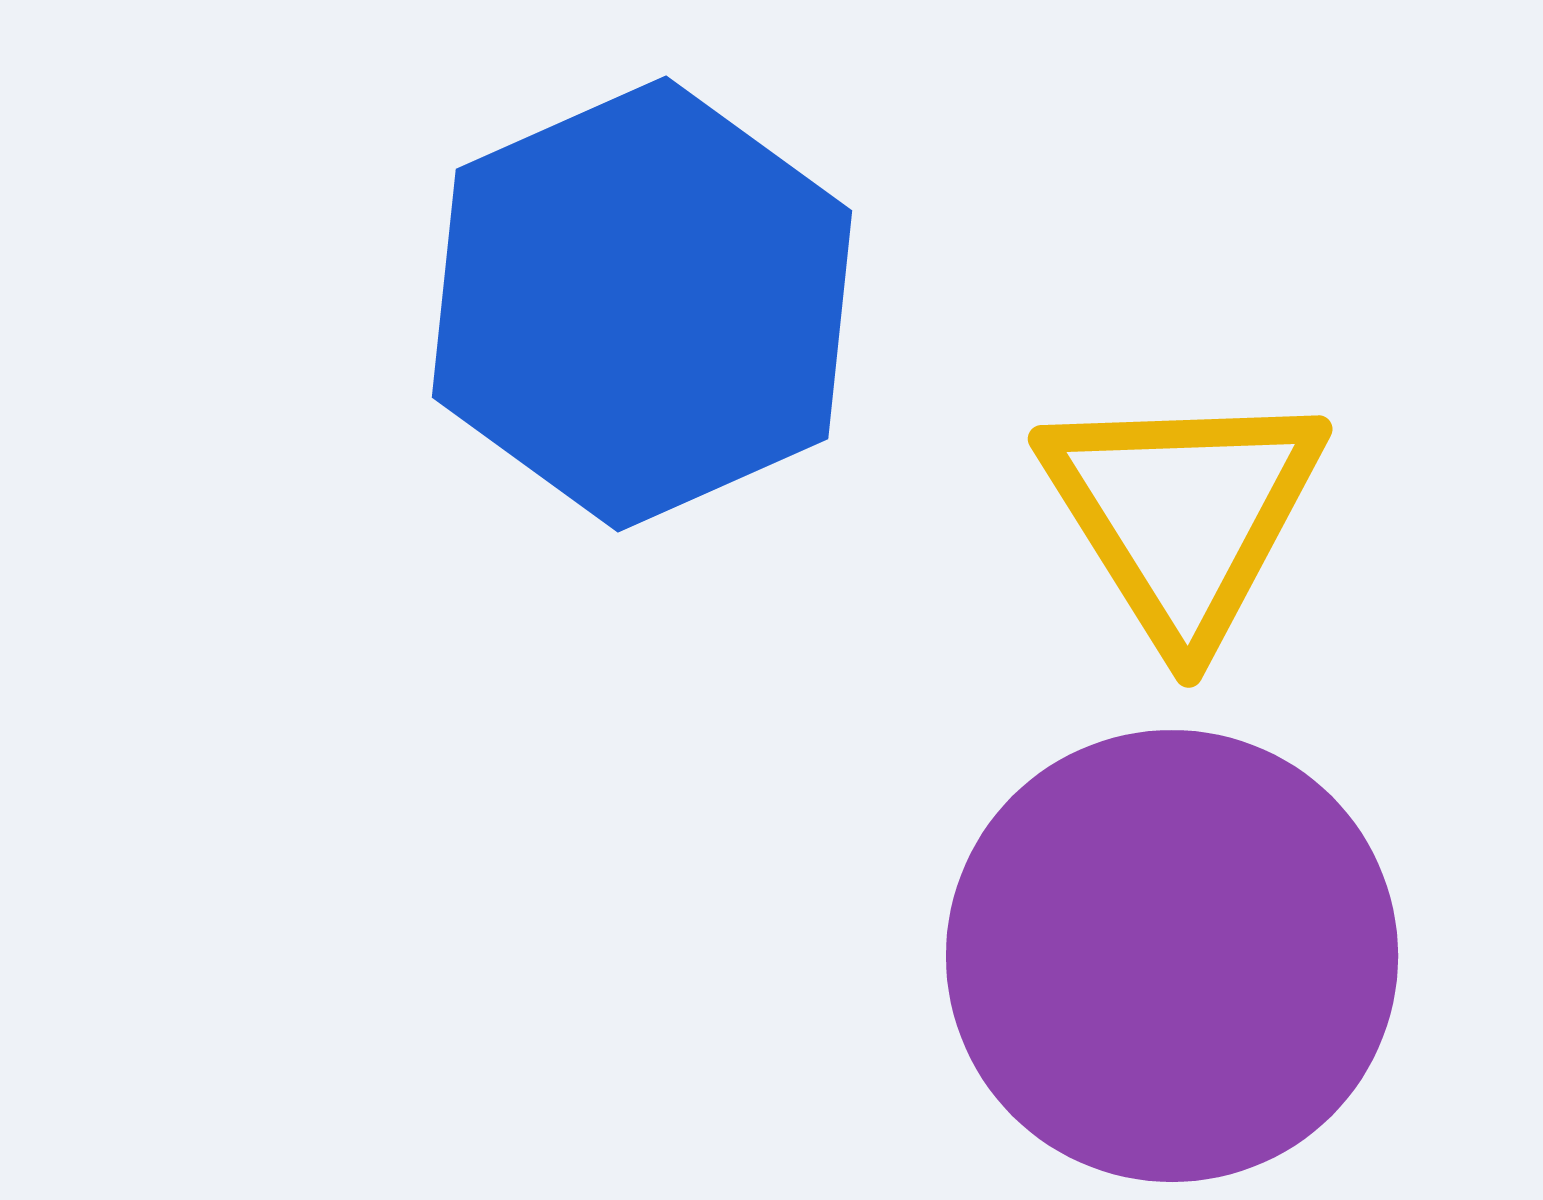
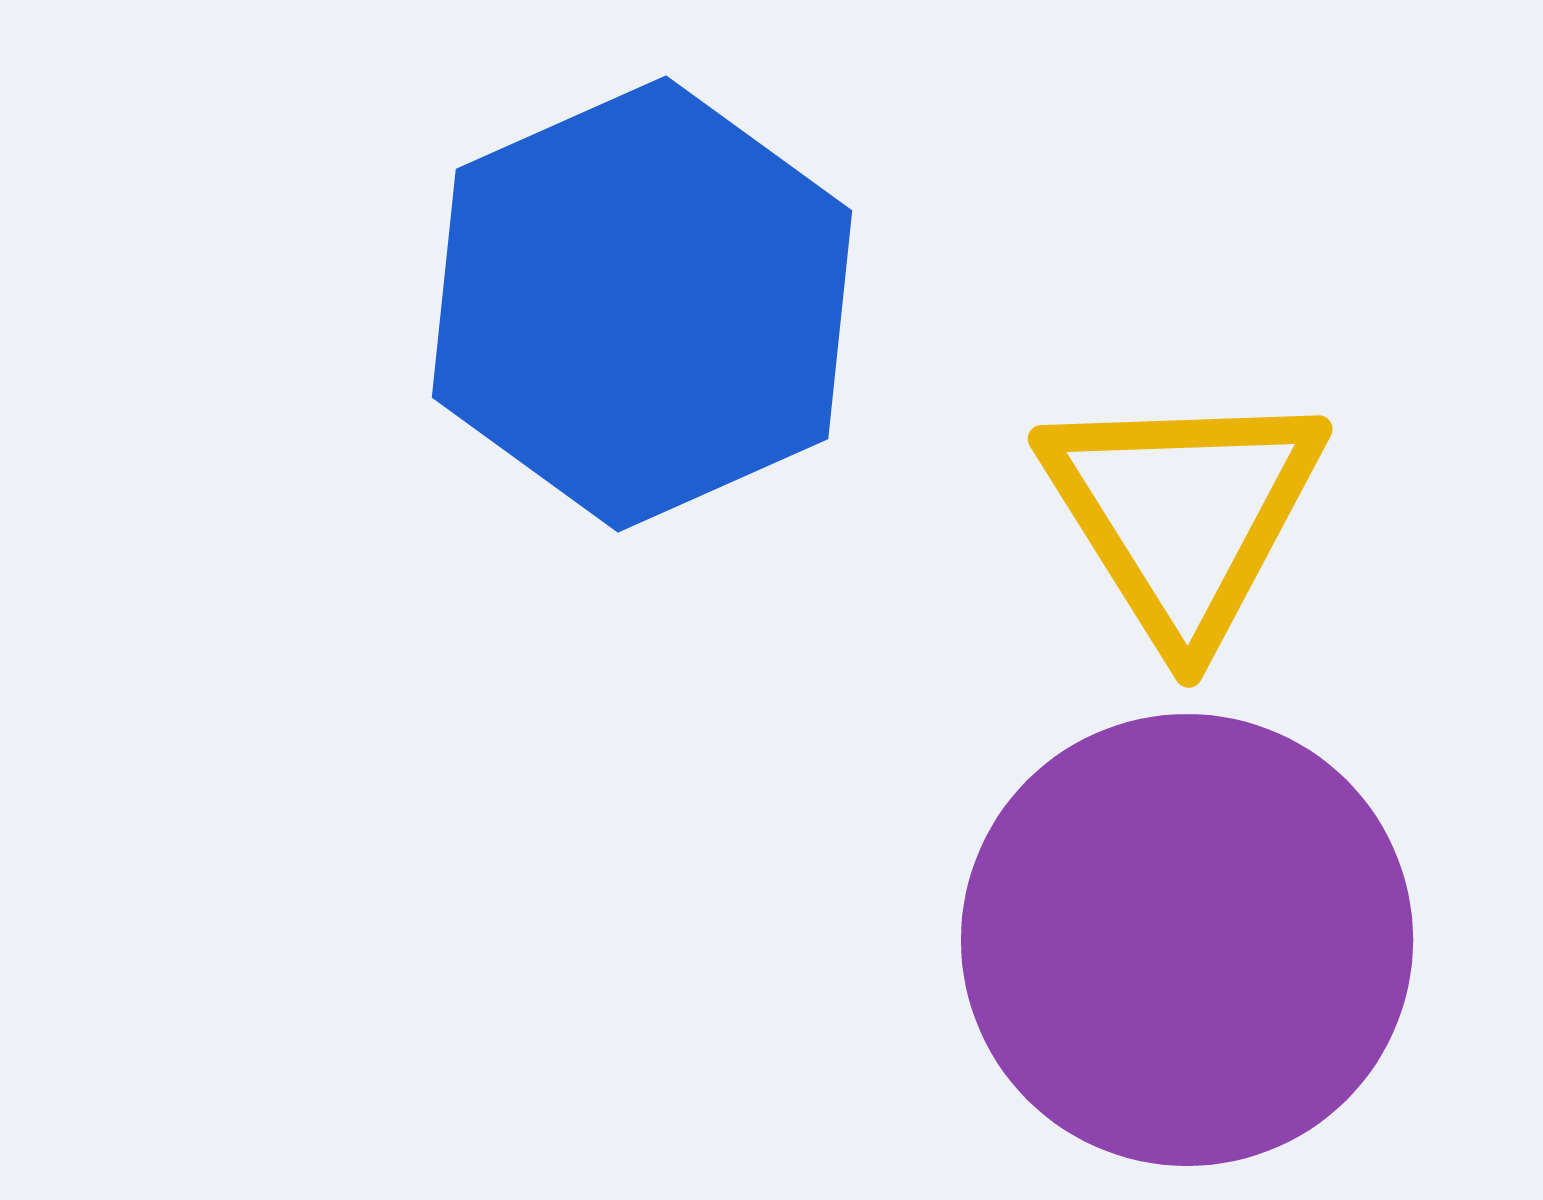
purple circle: moved 15 px right, 16 px up
